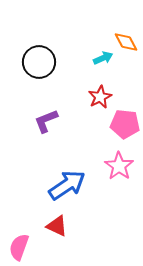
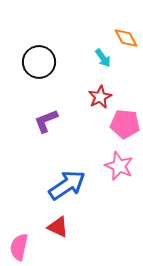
orange diamond: moved 4 px up
cyan arrow: rotated 78 degrees clockwise
pink star: rotated 12 degrees counterclockwise
red triangle: moved 1 px right, 1 px down
pink semicircle: rotated 8 degrees counterclockwise
